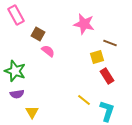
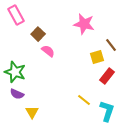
brown square: rotated 16 degrees clockwise
brown line: moved 1 px right, 2 px down; rotated 32 degrees clockwise
green star: moved 1 px down
red rectangle: rotated 70 degrees clockwise
purple semicircle: rotated 32 degrees clockwise
